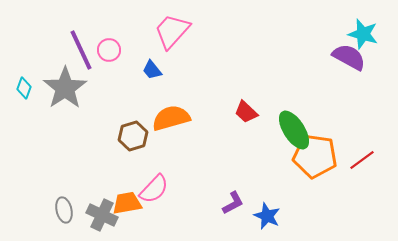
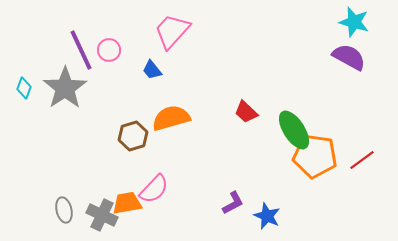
cyan star: moved 9 px left, 12 px up
